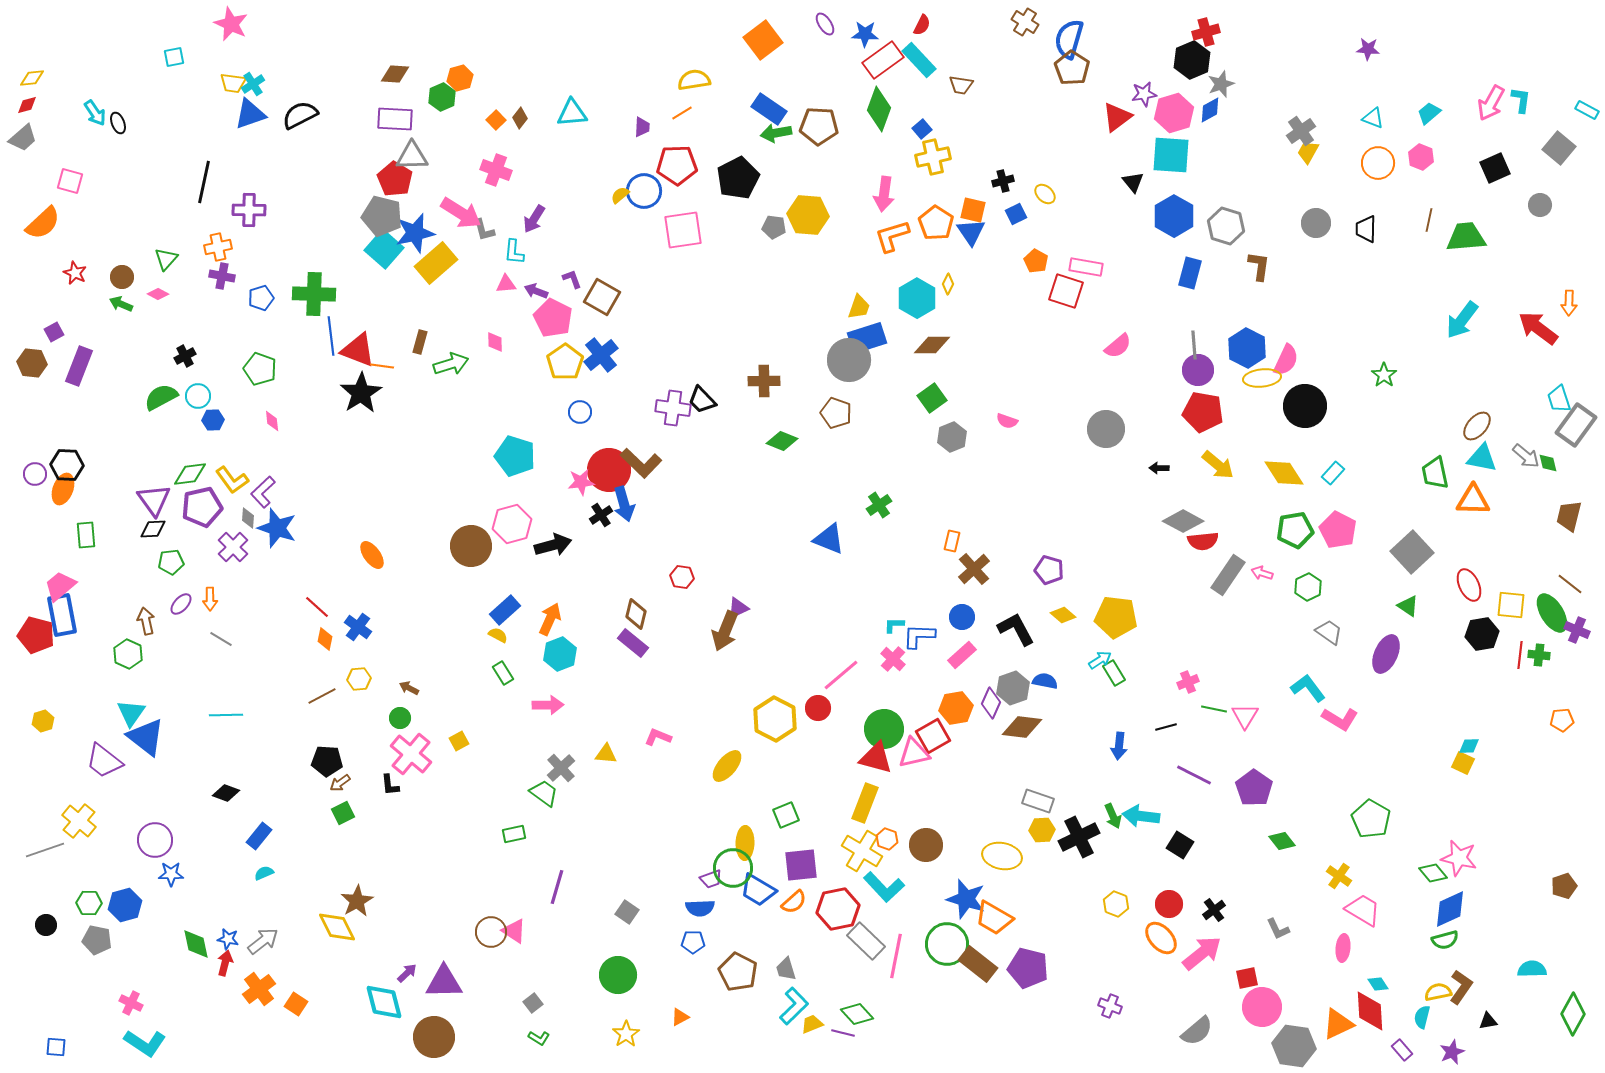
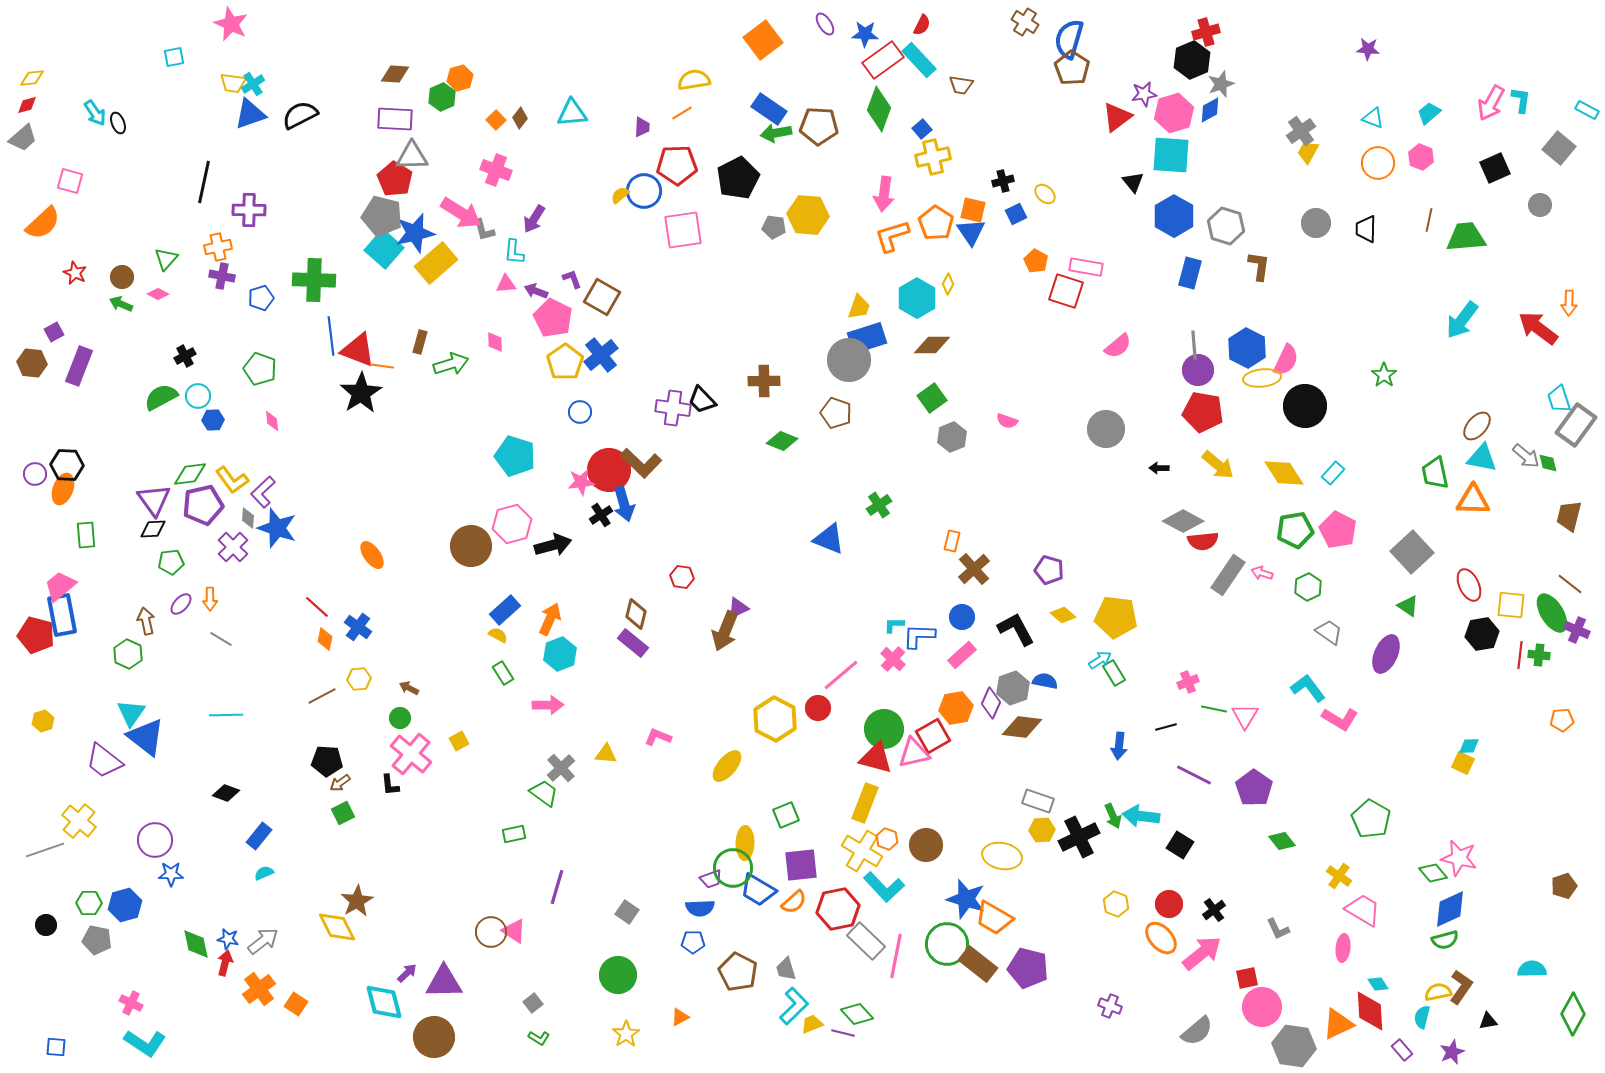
green cross at (314, 294): moved 14 px up
purple pentagon at (202, 507): moved 1 px right, 2 px up
